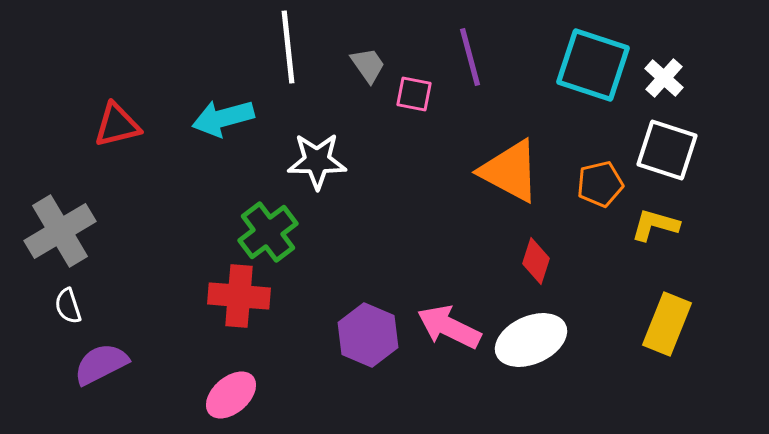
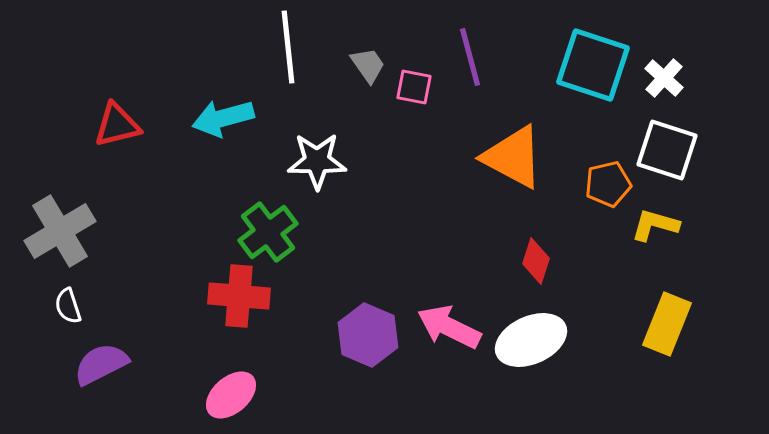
pink square: moved 7 px up
orange triangle: moved 3 px right, 14 px up
orange pentagon: moved 8 px right
